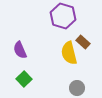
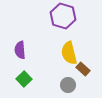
brown rectangle: moved 27 px down
purple semicircle: rotated 18 degrees clockwise
gray circle: moved 9 px left, 3 px up
